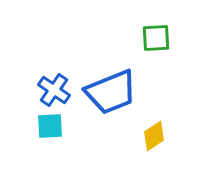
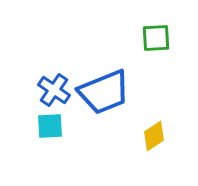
blue trapezoid: moved 7 px left
